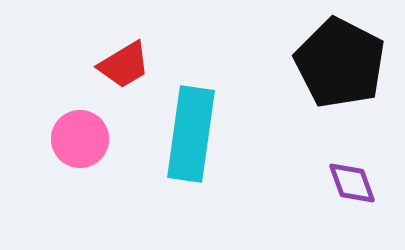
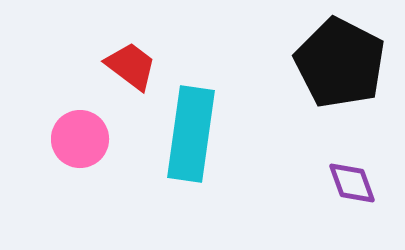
red trapezoid: moved 7 px right, 1 px down; rotated 112 degrees counterclockwise
